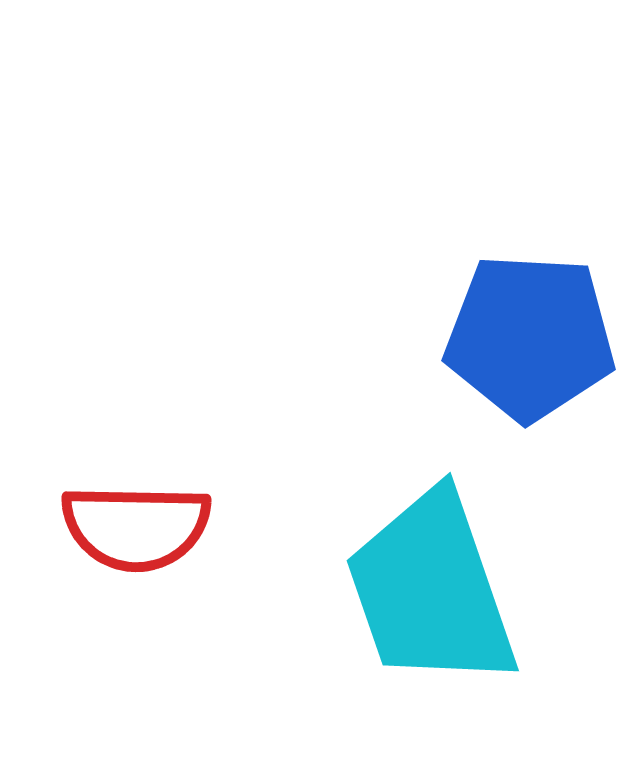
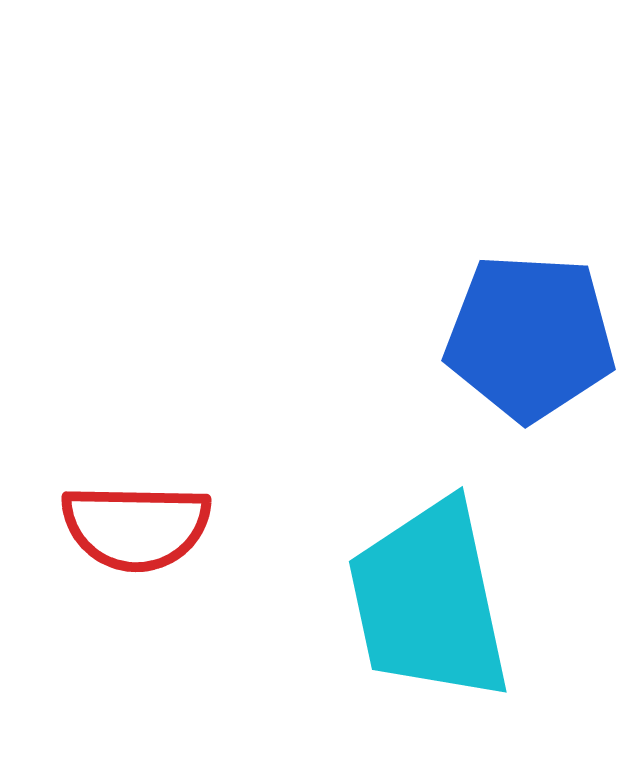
cyan trapezoid: moved 2 px left, 11 px down; rotated 7 degrees clockwise
